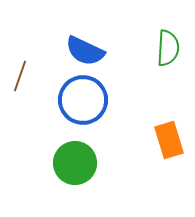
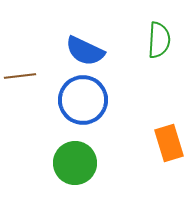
green semicircle: moved 9 px left, 8 px up
brown line: rotated 64 degrees clockwise
orange rectangle: moved 3 px down
